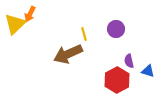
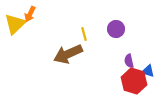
red hexagon: moved 17 px right, 1 px down; rotated 15 degrees counterclockwise
